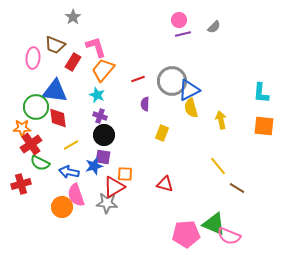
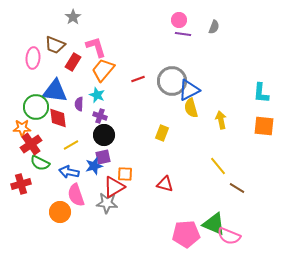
gray semicircle at (214, 27): rotated 24 degrees counterclockwise
purple line at (183, 34): rotated 21 degrees clockwise
purple semicircle at (145, 104): moved 66 px left
purple square at (103, 157): rotated 21 degrees counterclockwise
orange circle at (62, 207): moved 2 px left, 5 px down
